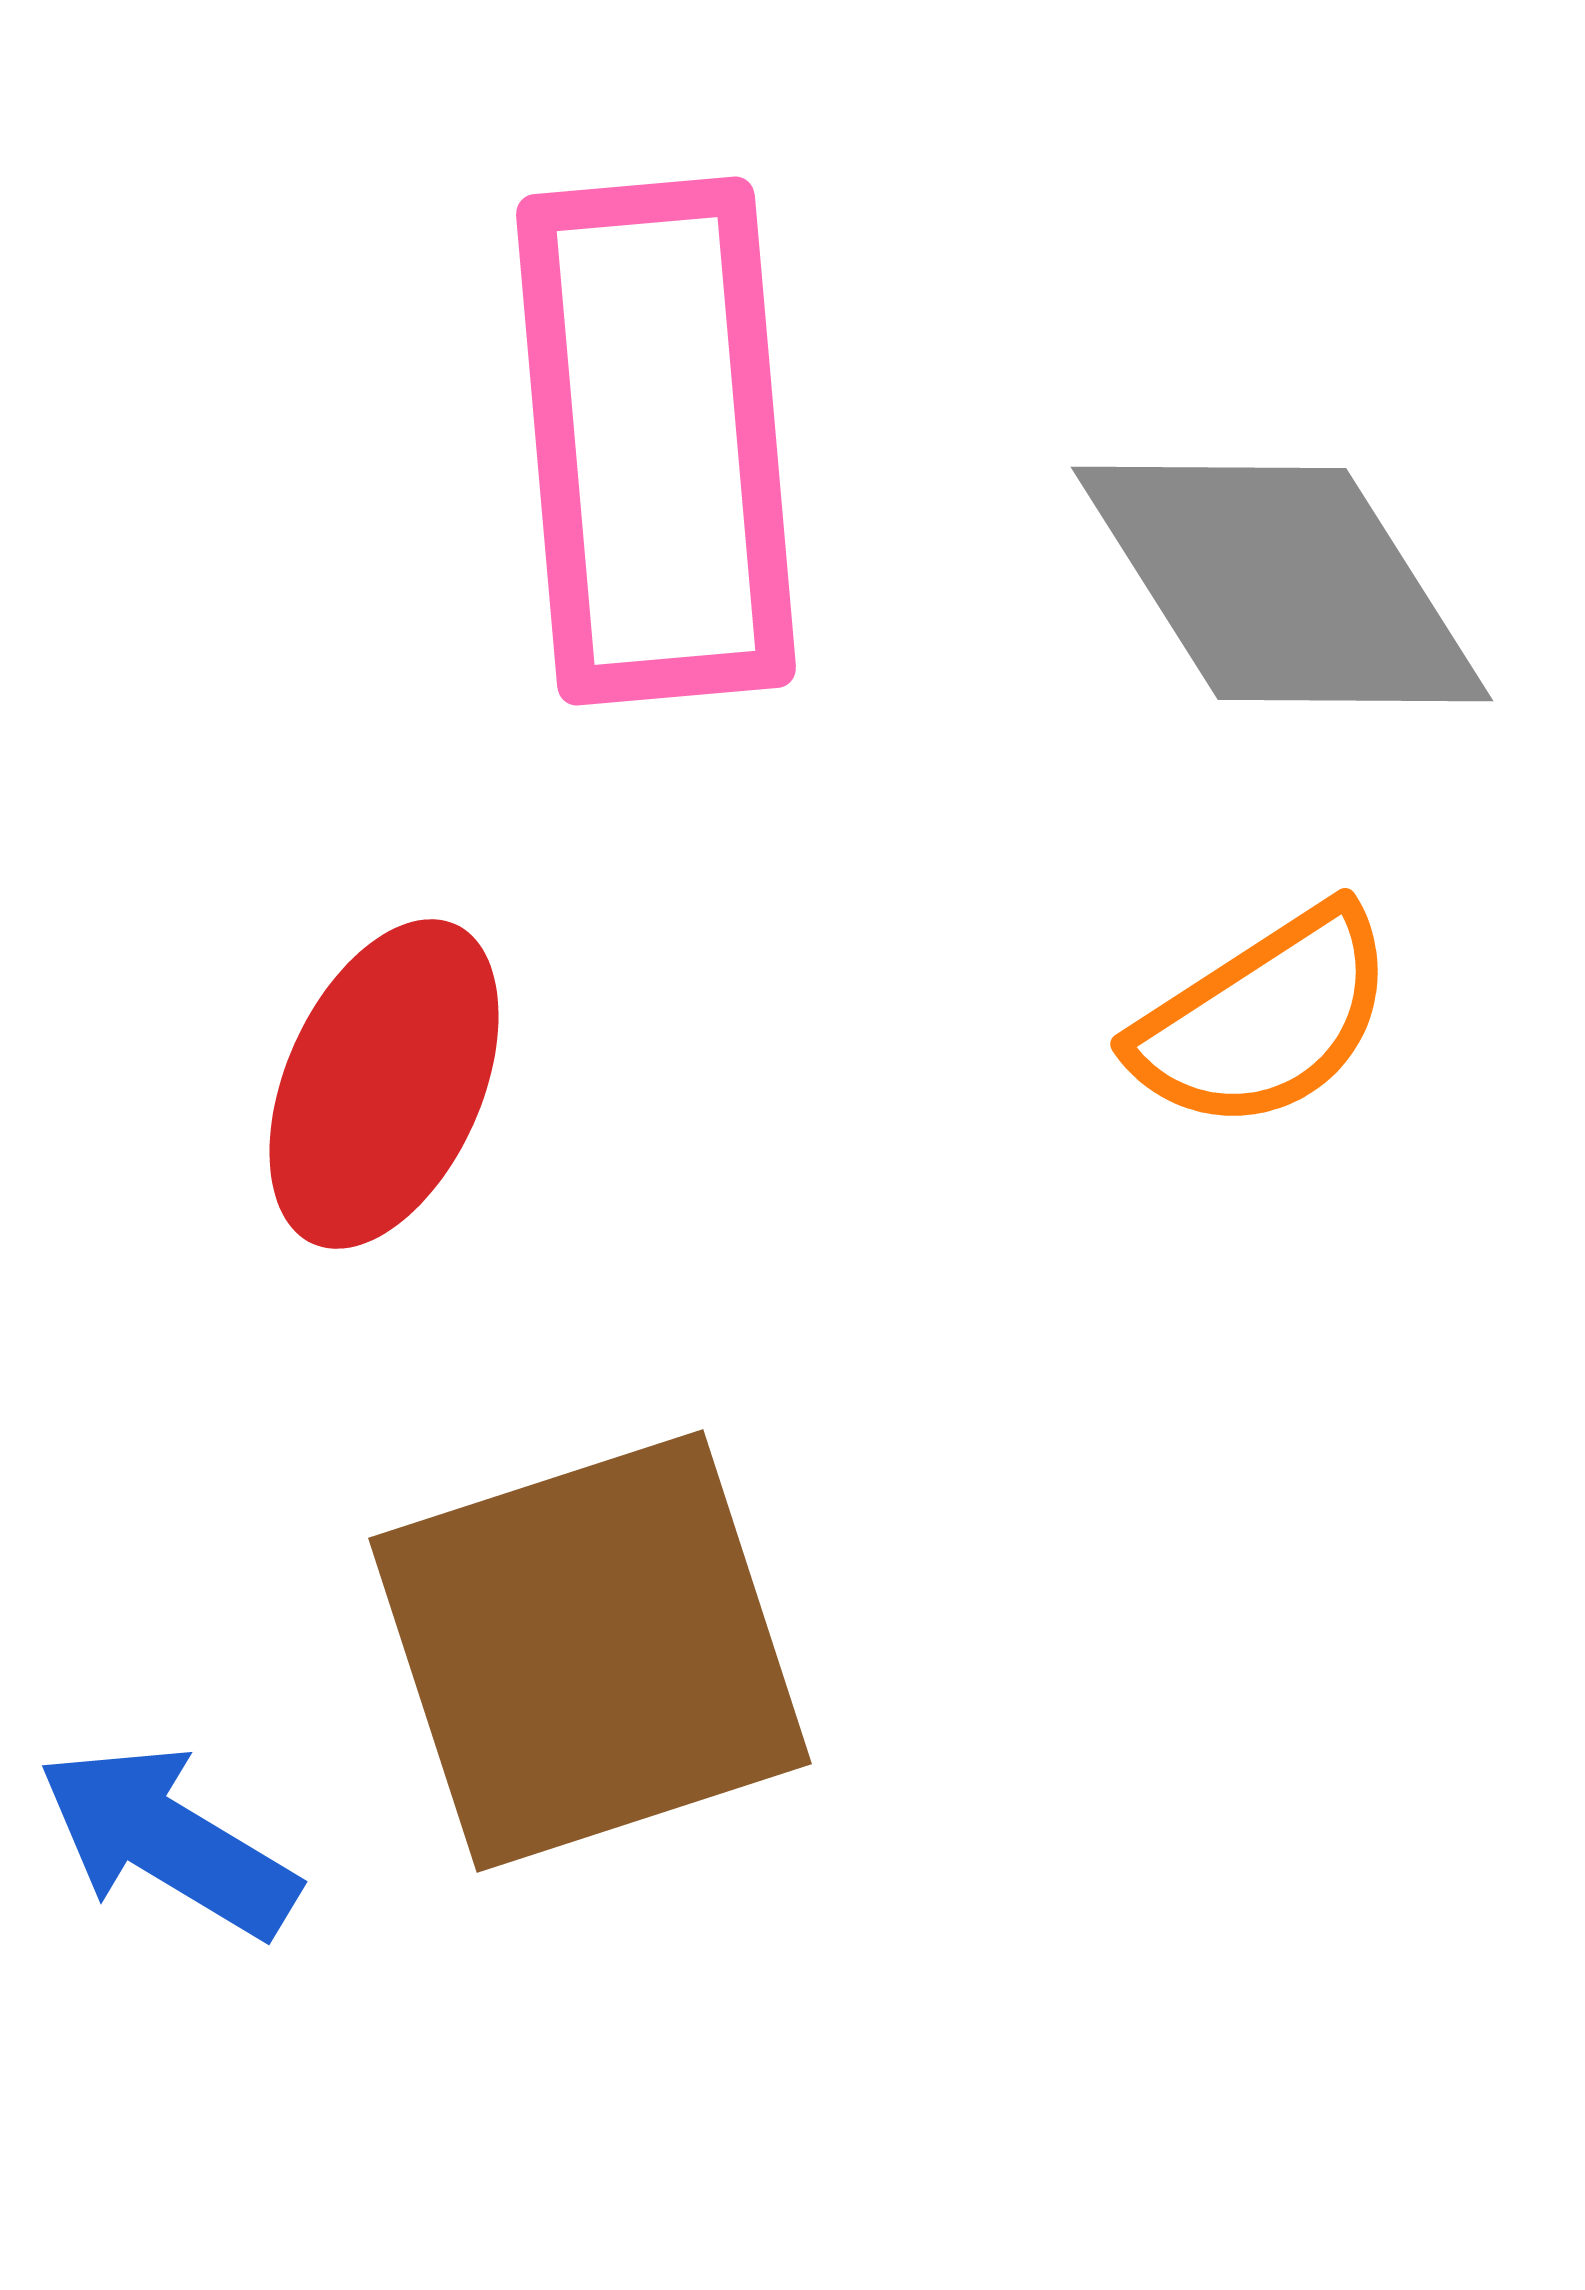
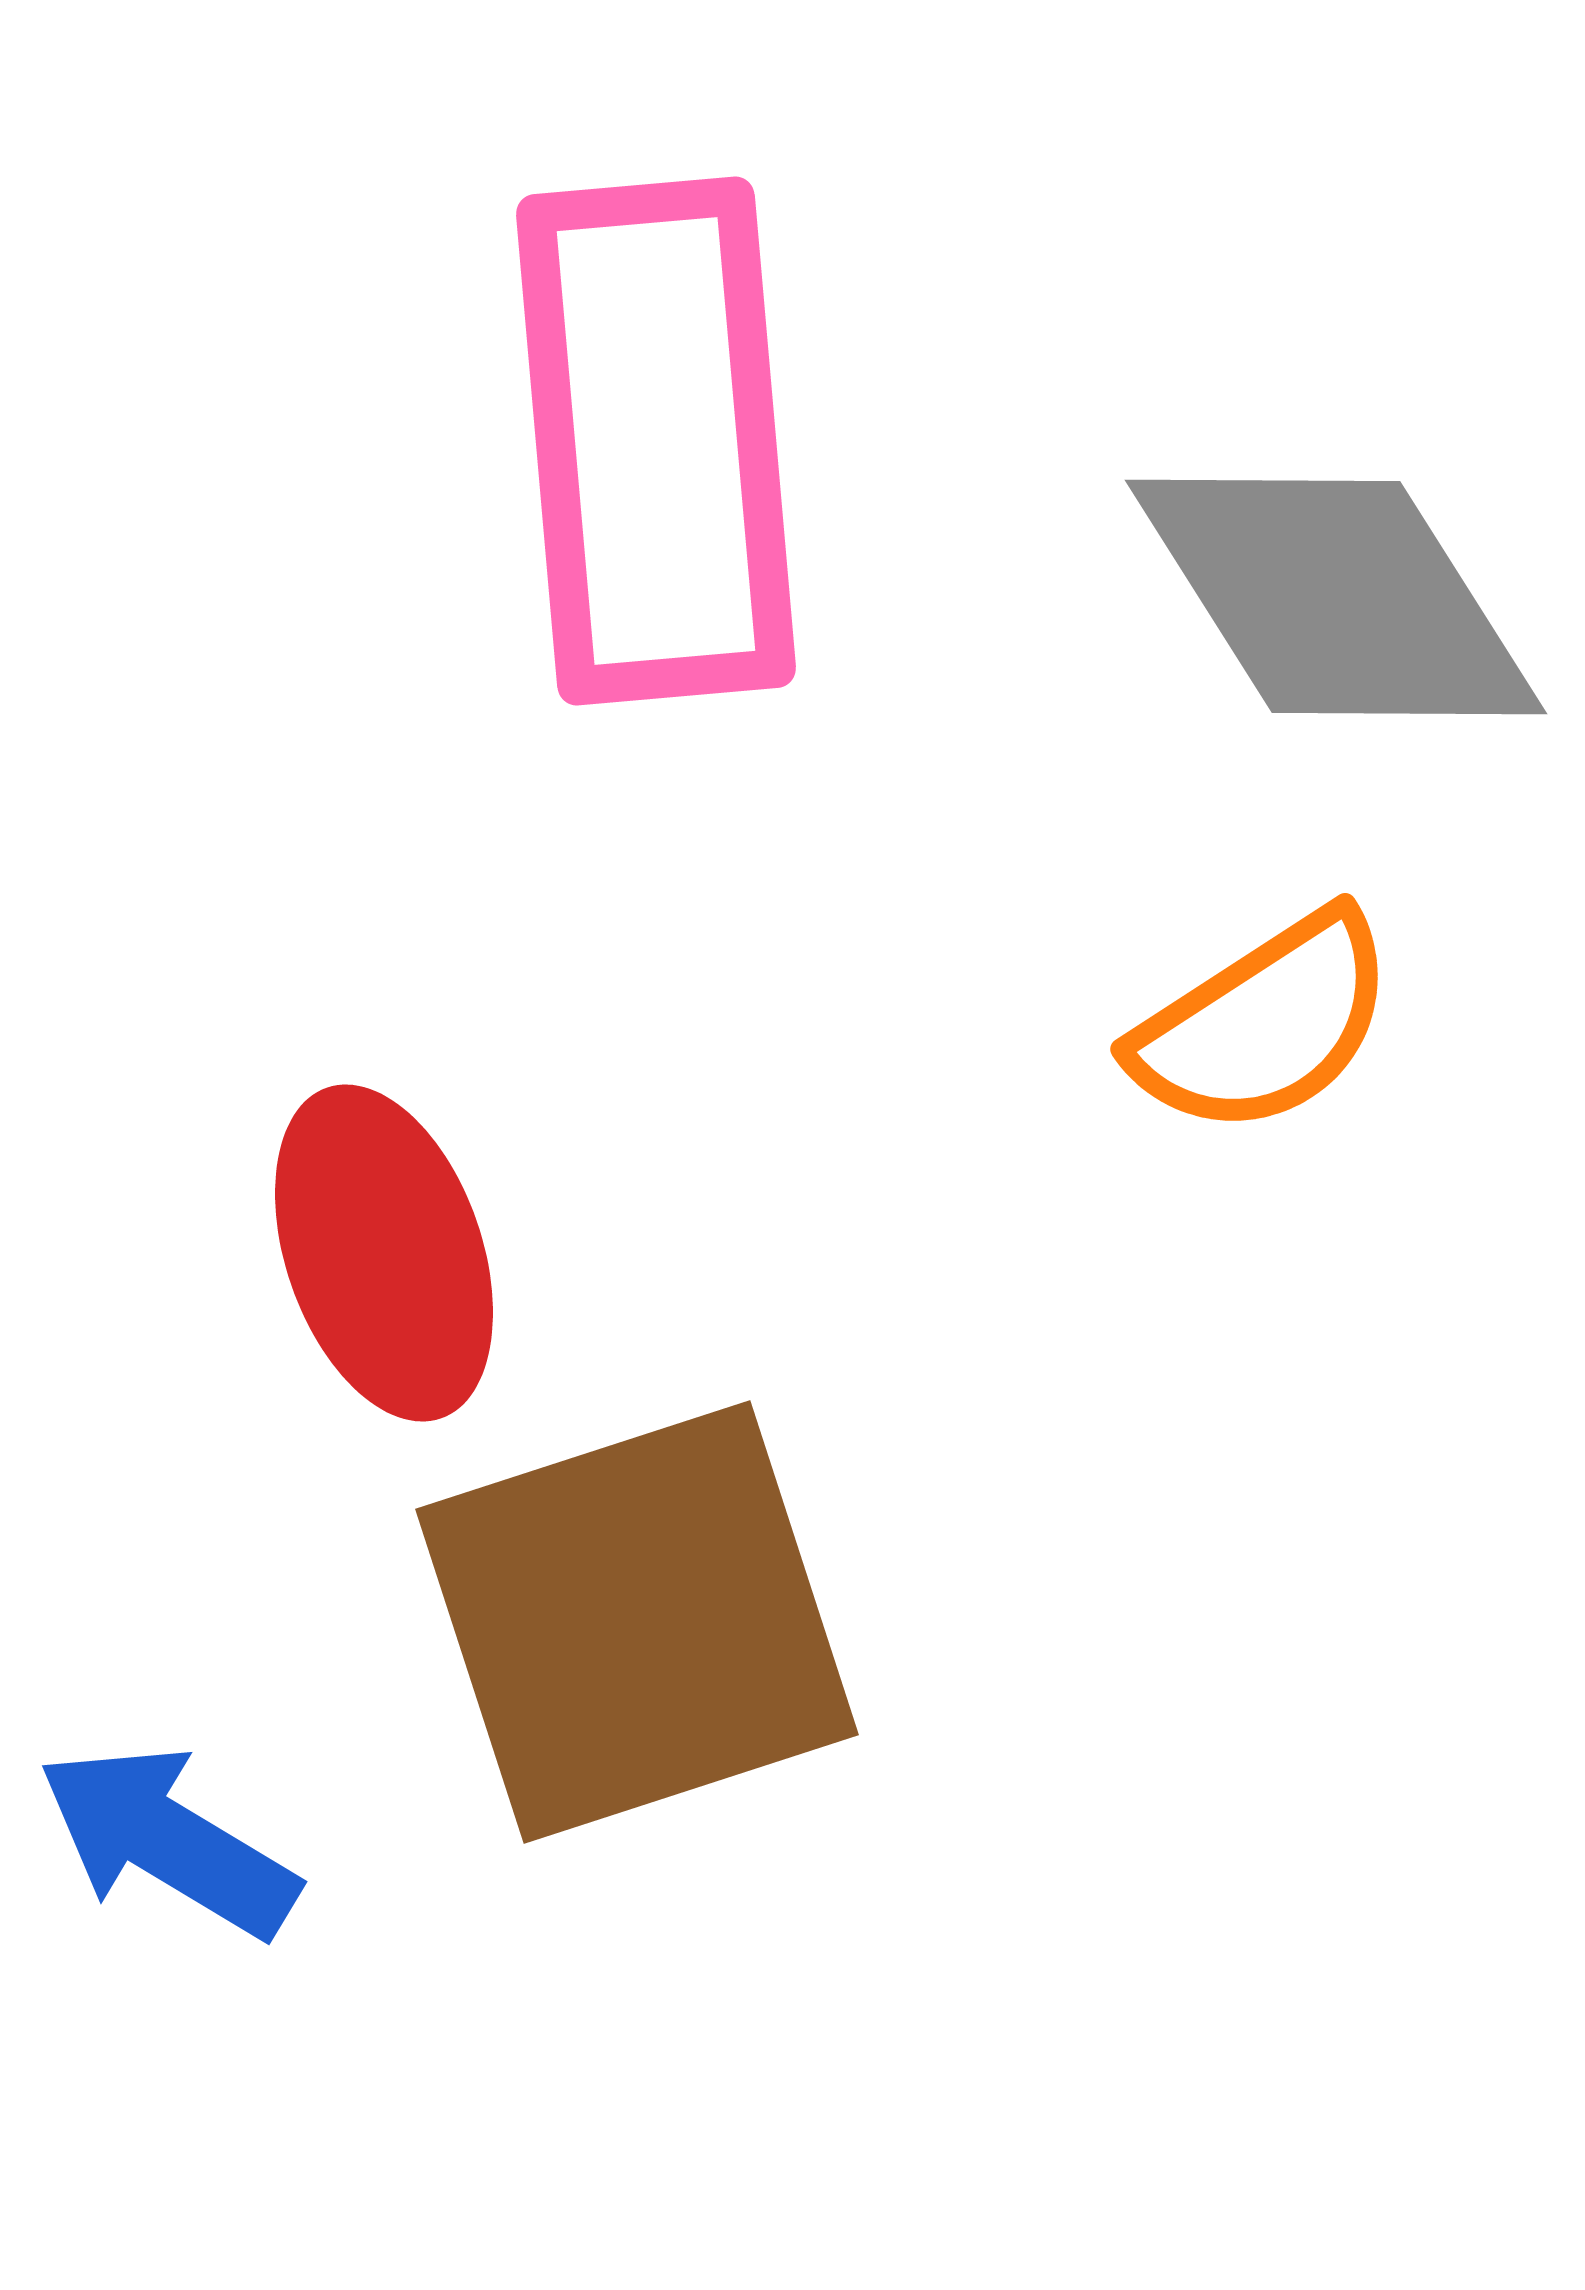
gray diamond: moved 54 px right, 13 px down
orange semicircle: moved 5 px down
red ellipse: moved 169 px down; rotated 43 degrees counterclockwise
brown square: moved 47 px right, 29 px up
